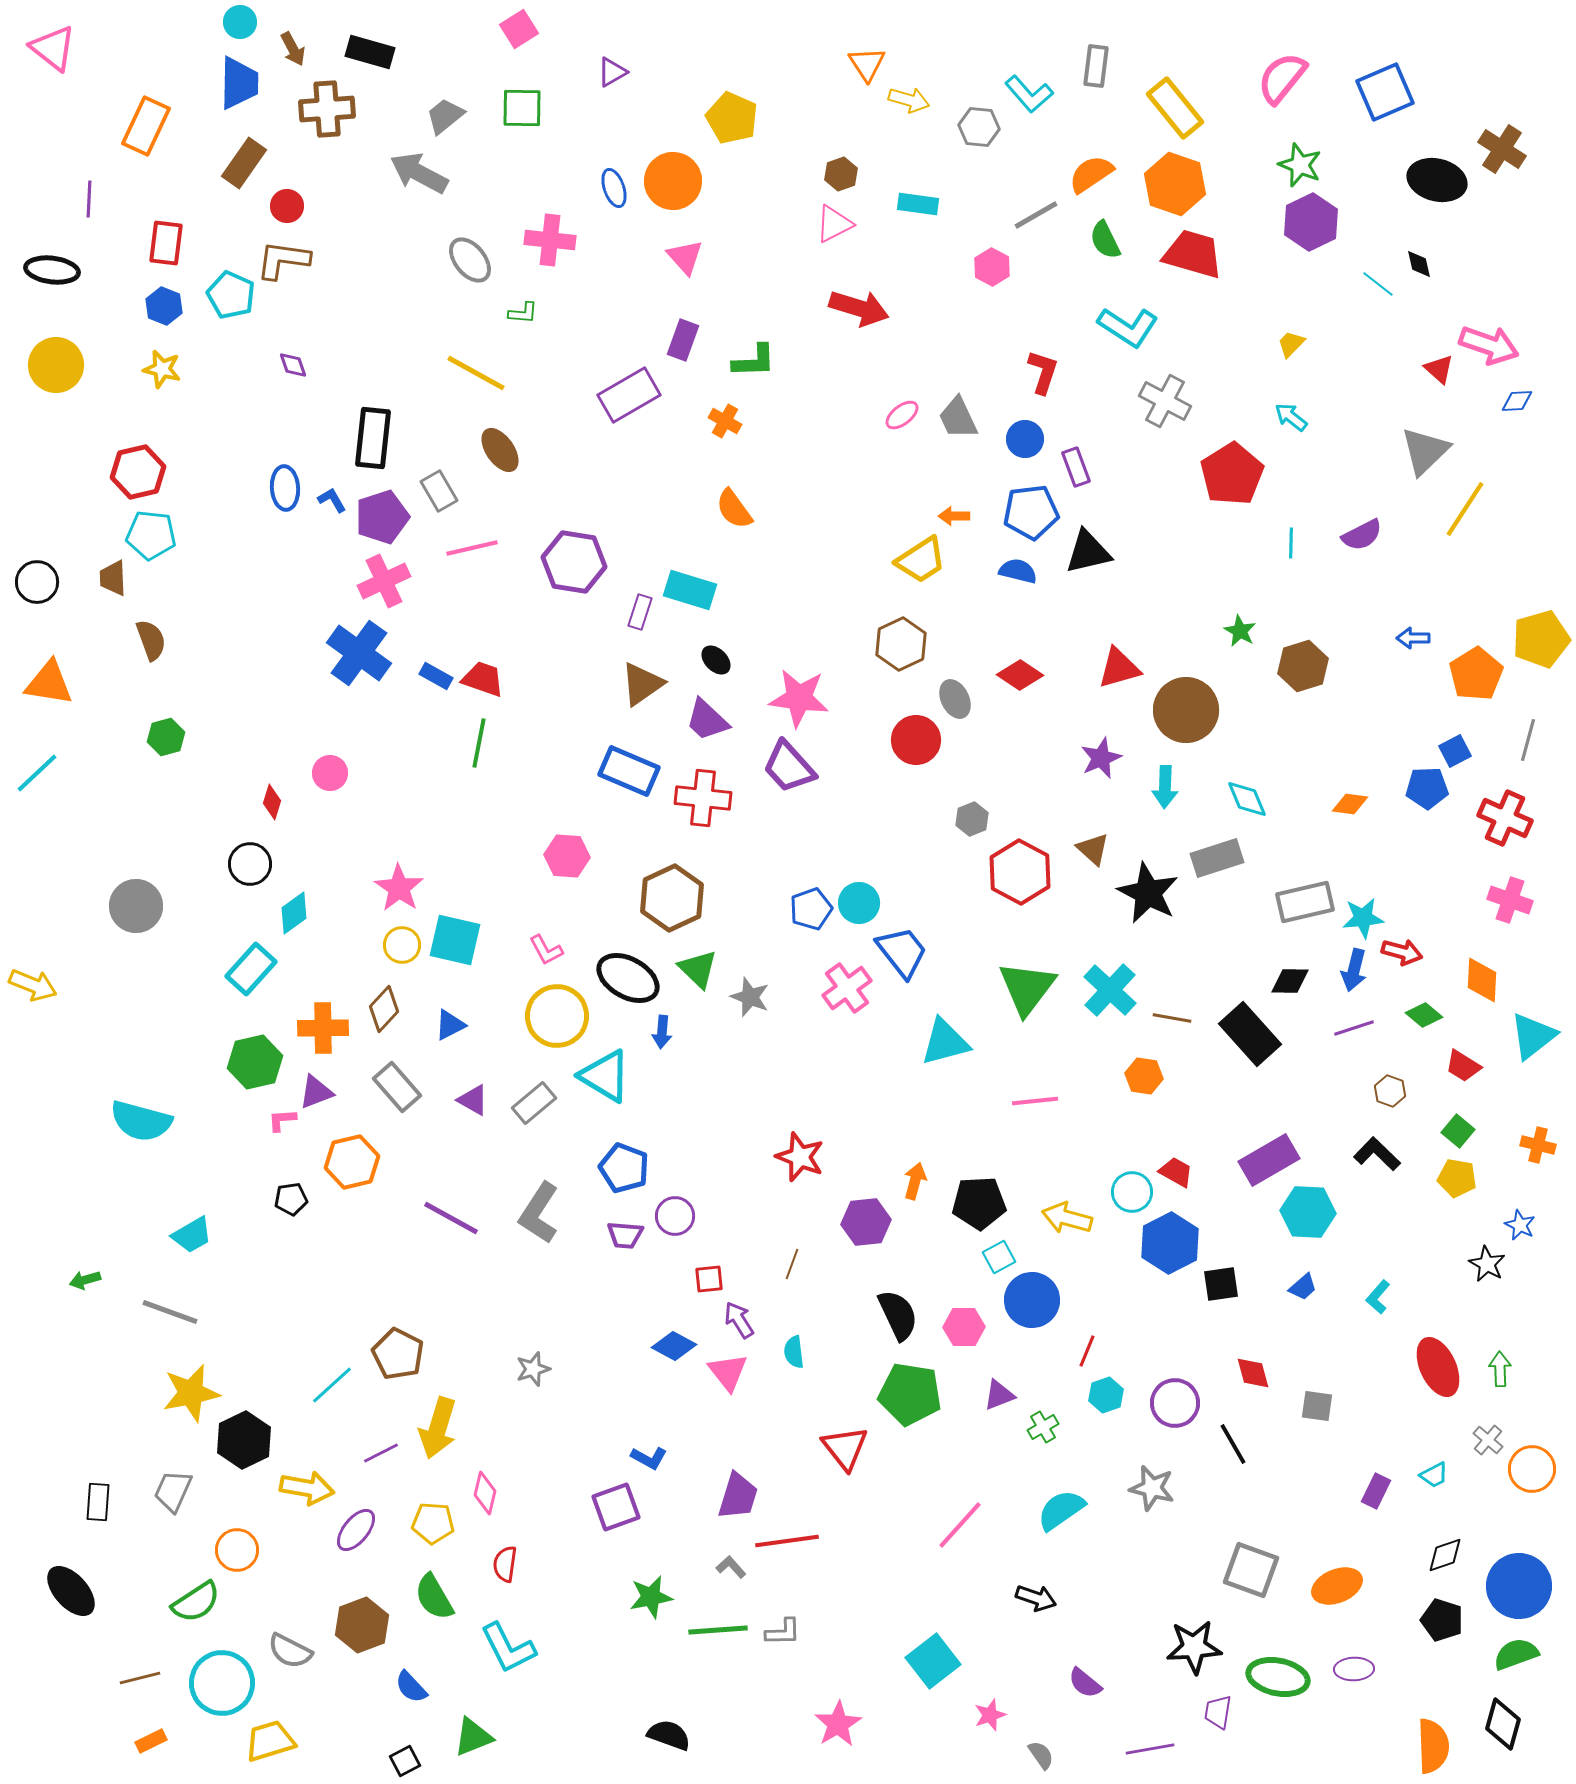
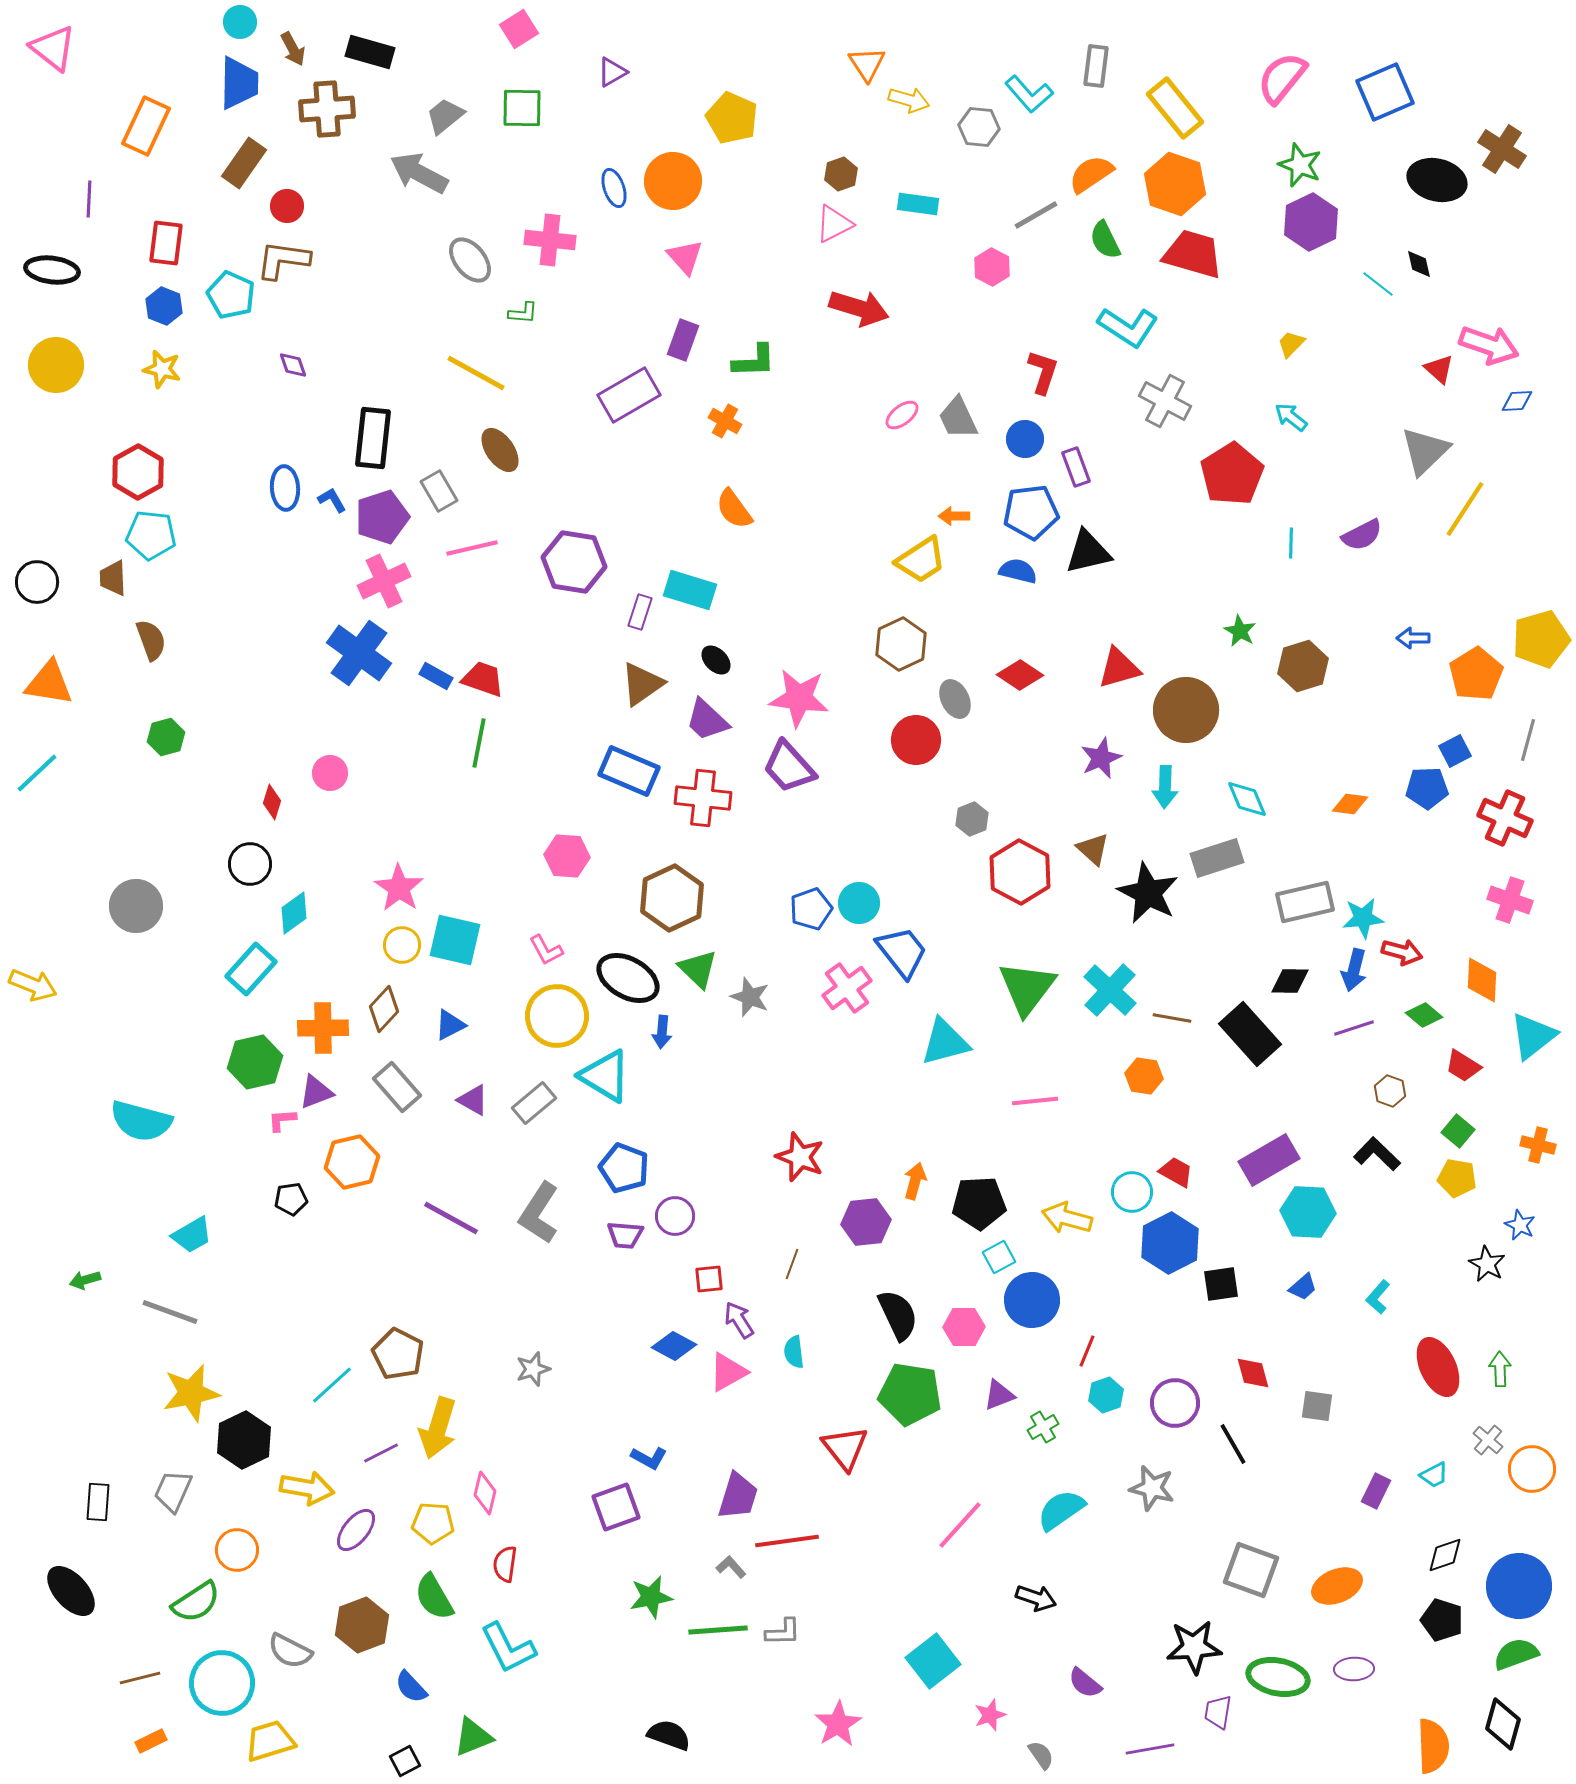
red hexagon at (138, 472): rotated 16 degrees counterclockwise
pink triangle at (728, 1372): rotated 39 degrees clockwise
